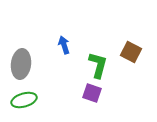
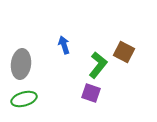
brown square: moved 7 px left
green L-shape: rotated 24 degrees clockwise
purple square: moved 1 px left
green ellipse: moved 1 px up
